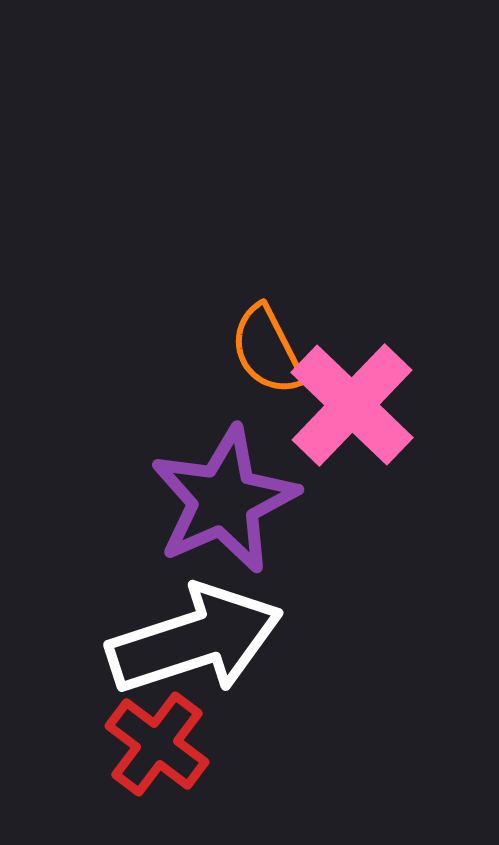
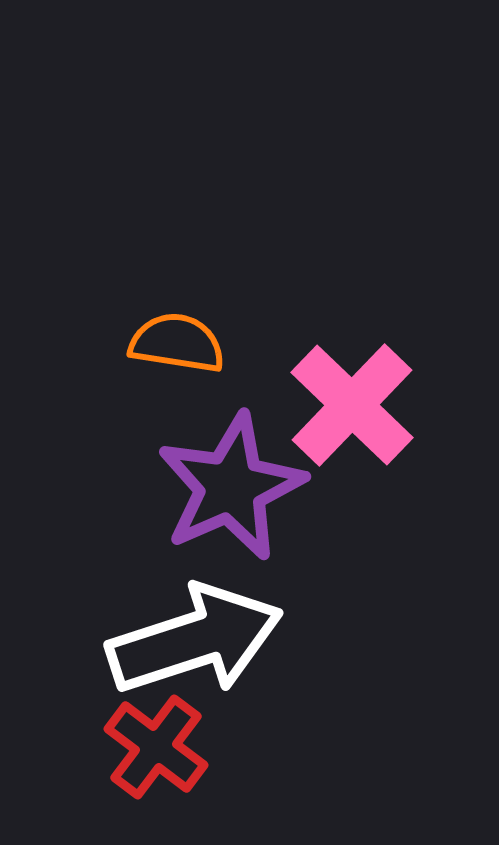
orange semicircle: moved 90 px left, 7 px up; rotated 126 degrees clockwise
purple star: moved 7 px right, 13 px up
red cross: moved 1 px left, 3 px down
